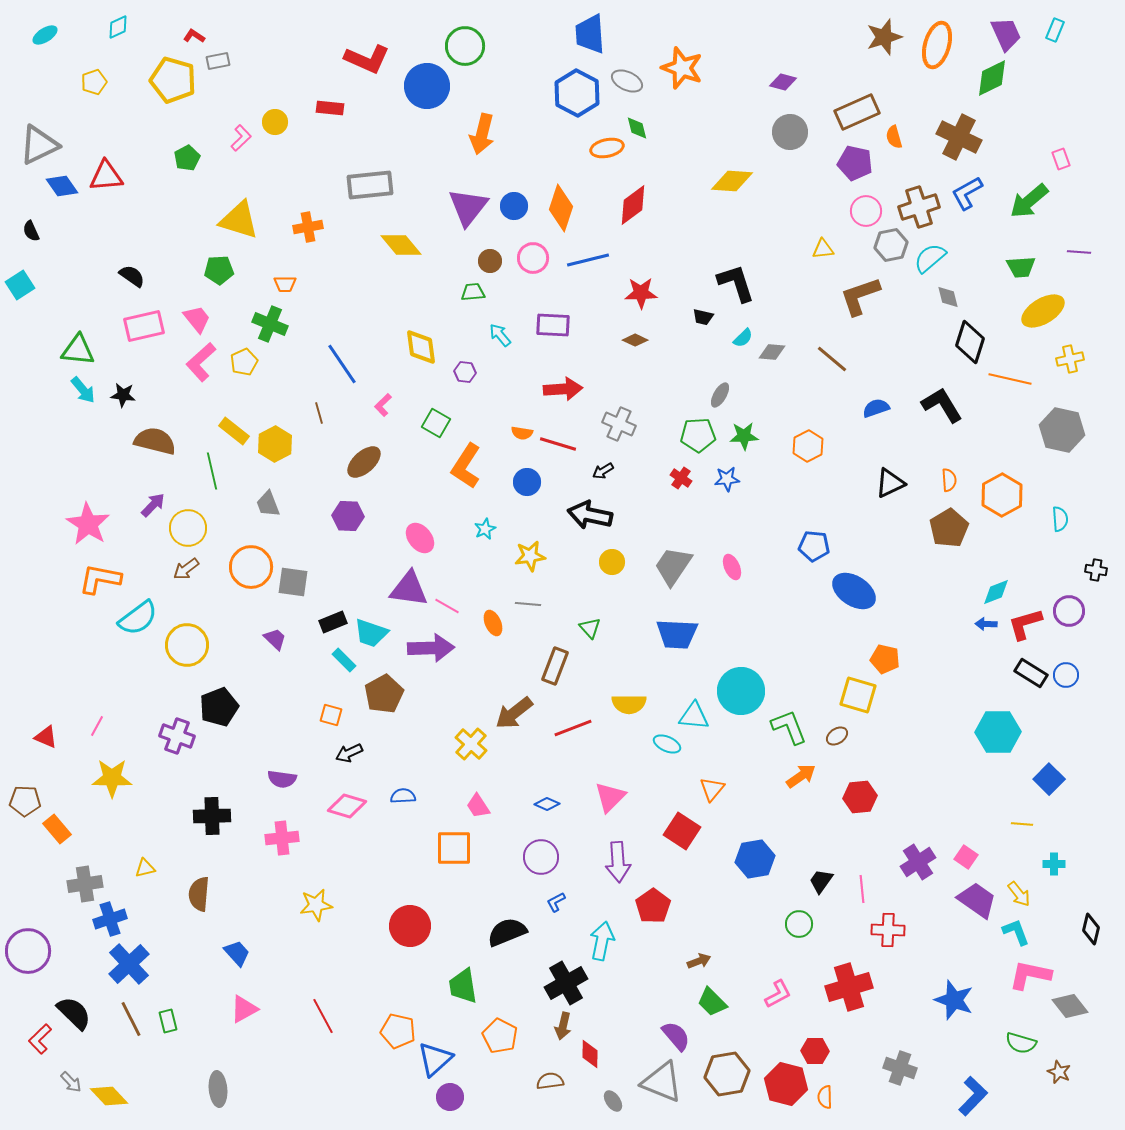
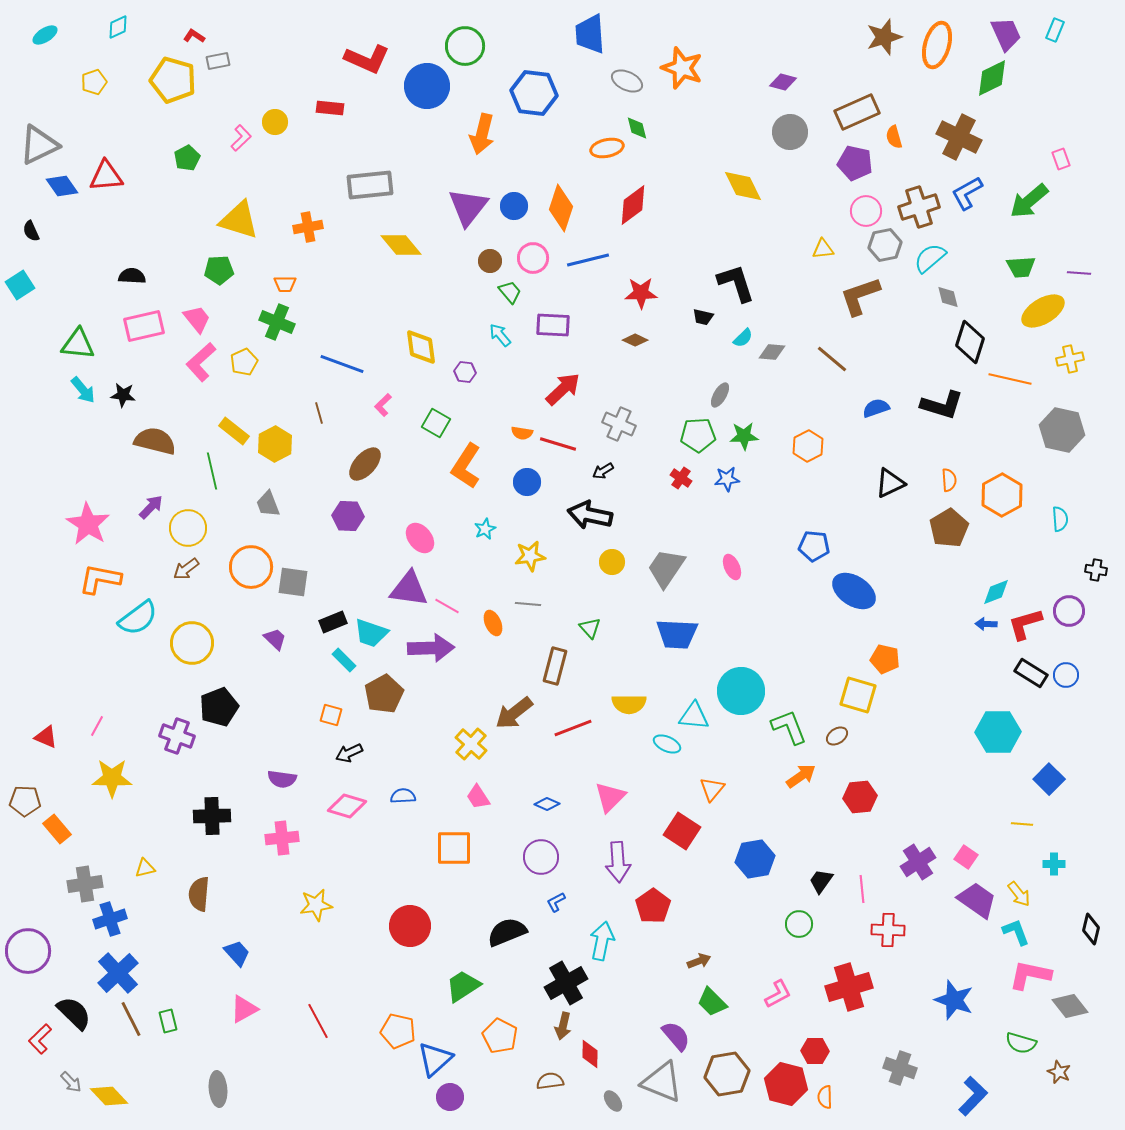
blue hexagon at (577, 93): moved 43 px left; rotated 21 degrees counterclockwise
yellow diamond at (732, 181): moved 11 px right, 5 px down; rotated 60 degrees clockwise
gray hexagon at (891, 245): moved 6 px left
purple line at (1079, 252): moved 21 px down
black semicircle at (132, 276): rotated 32 degrees counterclockwise
green trapezoid at (473, 292): moved 37 px right; rotated 55 degrees clockwise
green cross at (270, 324): moved 7 px right, 2 px up
green triangle at (78, 350): moved 6 px up
blue line at (342, 364): rotated 36 degrees counterclockwise
red arrow at (563, 389): rotated 39 degrees counterclockwise
black L-shape at (942, 405): rotated 138 degrees clockwise
brown ellipse at (364, 462): moved 1 px right, 2 px down; rotated 6 degrees counterclockwise
purple arrow at (153, 505): moved 2 px left, 2 px down
gray trapezoid at (673, 566): moved 7 px left, 2 px down
yellow circle at (187, 645): moved 5 px right, 2 px up
brown rectangle at (555, 666): rotated 6 degrees counterclockwise
pink trapezoid at (478, 806): moved 9 px up
blue cross at (129, 964): moved 11 px left, 9 px down
green trapezoid at (463, 986): rotated 66 degrees clockwise
red line at (323, 1016): moved 5 px left, 5 px down
